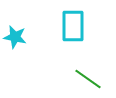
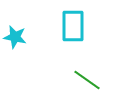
green line: moved 1 px left, 1 px down
